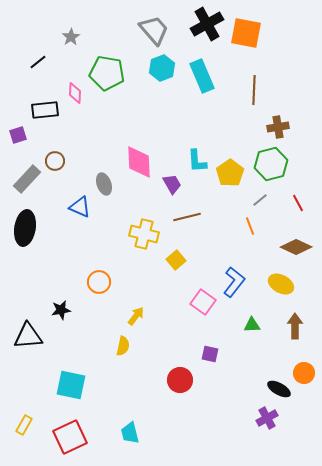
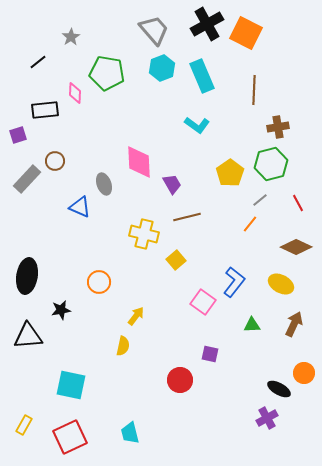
orange square at (246, 33): rotated 16 degrees clockwise
cyan L-shape at (197, 161): moved 36 px up; rotated 50 degrees counterclockwise
orange line at (250, 226): moved 2 px up; rotated 60 degrees clockwise
black ellipse at (25, 228): moved 2 px right, 48 px down
brown arrow at (295, 326): moved 1 px left, 2 px up; rotated 25 degrees clockwise
